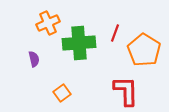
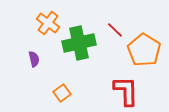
orange cross: rotated 30 degrees counterclockwise
red line: moved 3 px up; rotated 66 degrees counterclockwise
green cross: rotated 8 degrees counterclockwise
